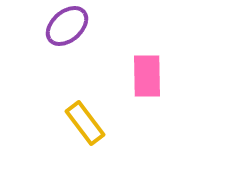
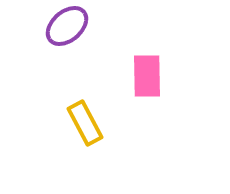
yellow rectangle: rotated 9 degrees clockwise
